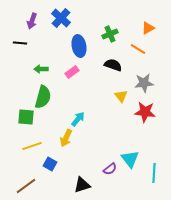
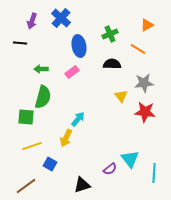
orange triangle: moved 1 px left, 3 px up
black semicircle: moved 1 px left, 1 px up; rotated 18 degrees counterclockwise
